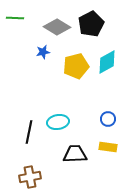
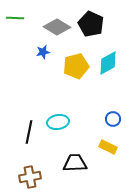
black pentagon: rotated 20 degrees counterclockwise
cyan diamond: moved 1 px right, 1 px down
blue circle: moved 5 px right
yellow rectangle: rotated 18 degrees clockwise
black trapezoid: moved 9 px down
